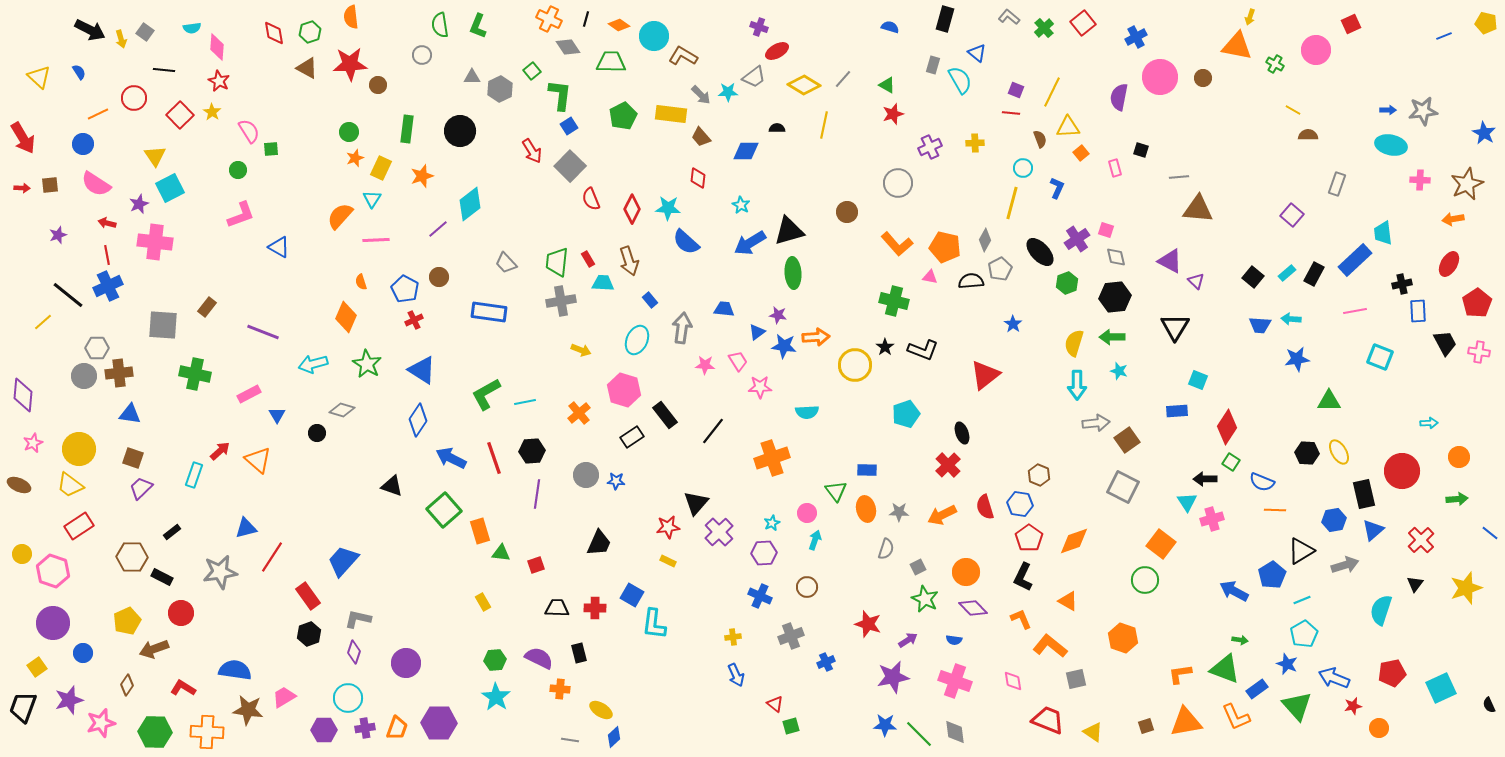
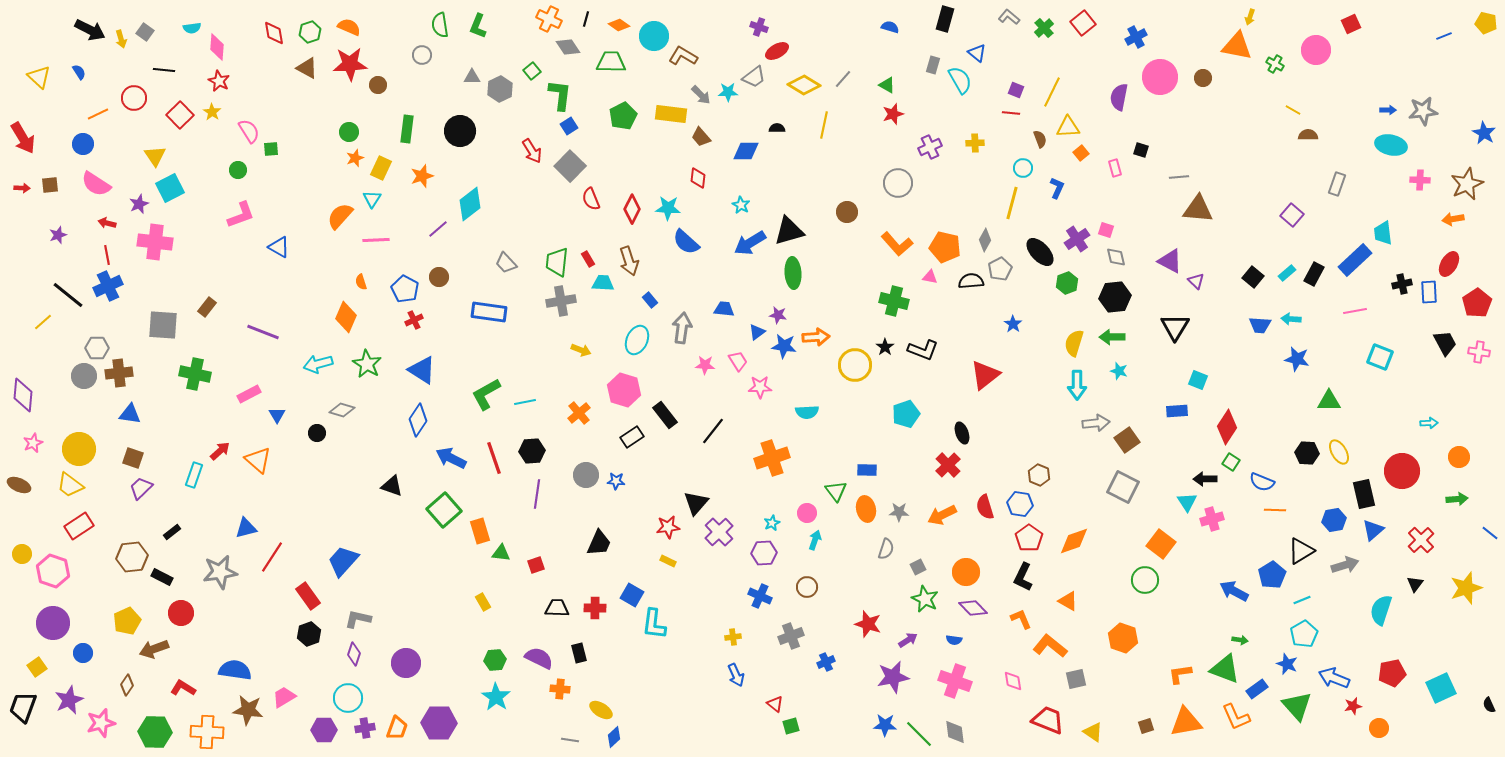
orange semicircle at (351, 17): moved 2 px left, 10 px down; rotated 120 degrees clockwise
blue rectangle at (1418, 311): moved 11 px right, 19 px up
blue star at (1297, 359): rotated 20 degrees clockwise
cyan arrow at (313, 364): moved 5 px right
brown hexagon at (132, 557): rotated 8 degrees counterclockwise
purple diamond at (354, 652): moved 2 px down
purple star at (69, 700): rotated 8 degrees counterclockwise
